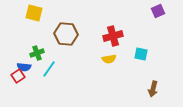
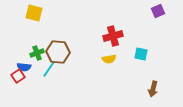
brown hexagon: moved 8 px left, 18 px down
